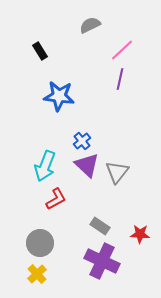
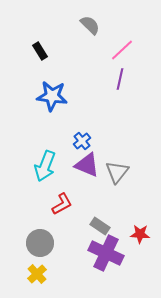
gray semicircle: rotated 70 degrees clockwise
blue star: moved 7 px left
purple triangle: rotated 20 degrees counterclockwise
red L-shape: moved 6 px right, 5 px down
purple cross: moved 4 px right, 8 px up
